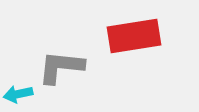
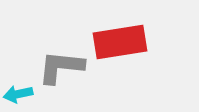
red rectangle: moved 14 px left, 6 px down
